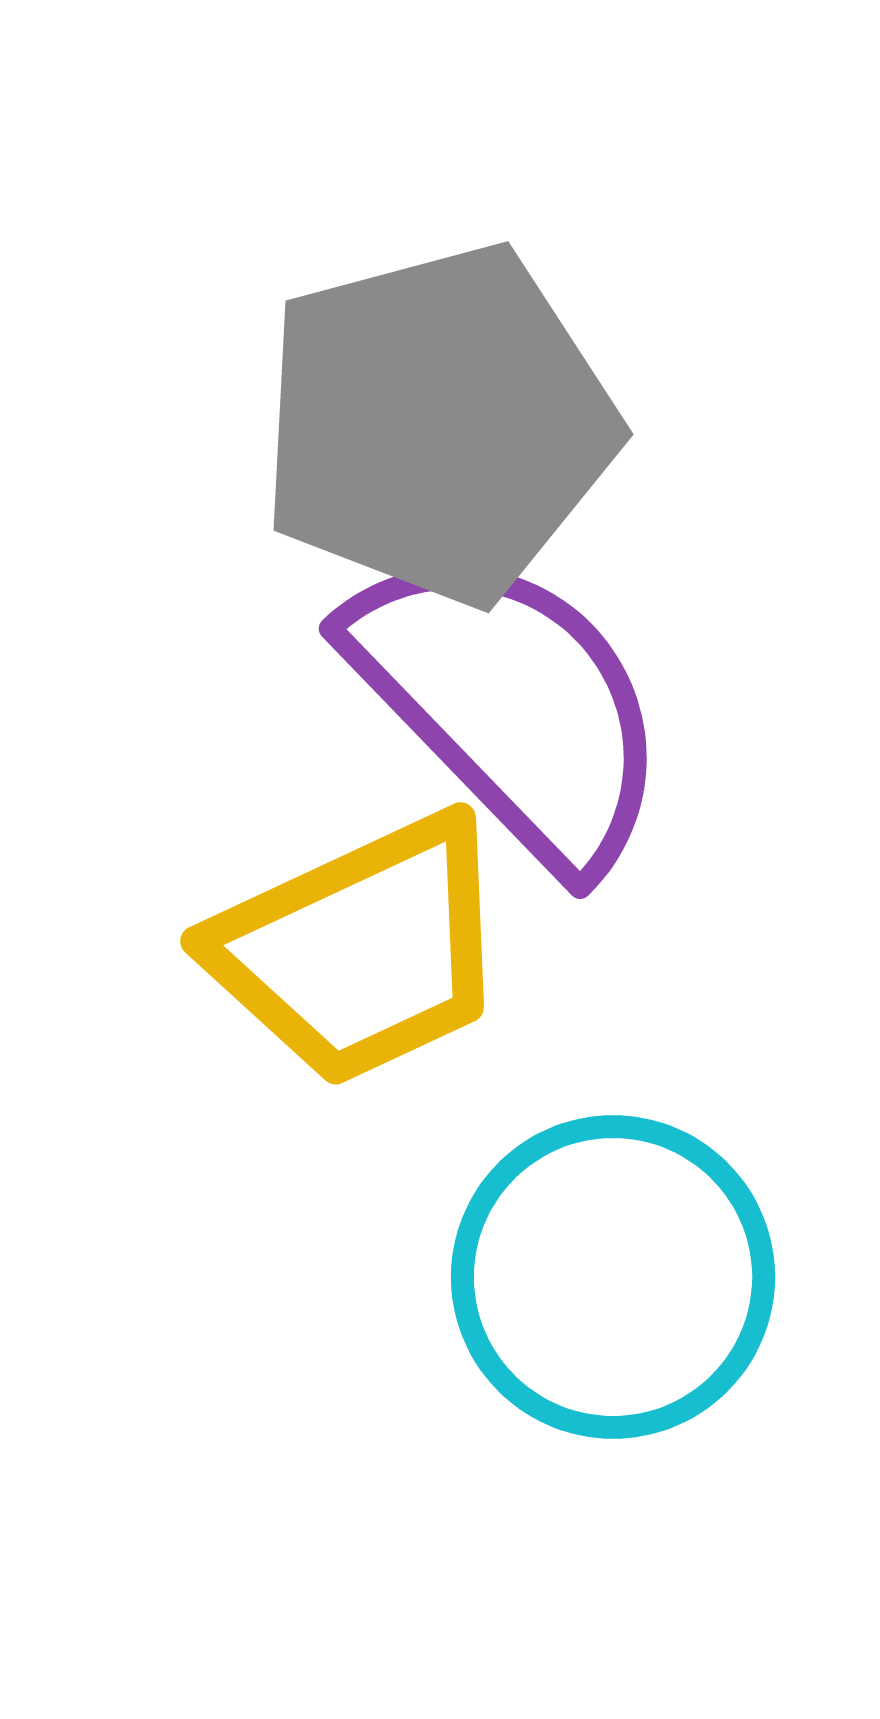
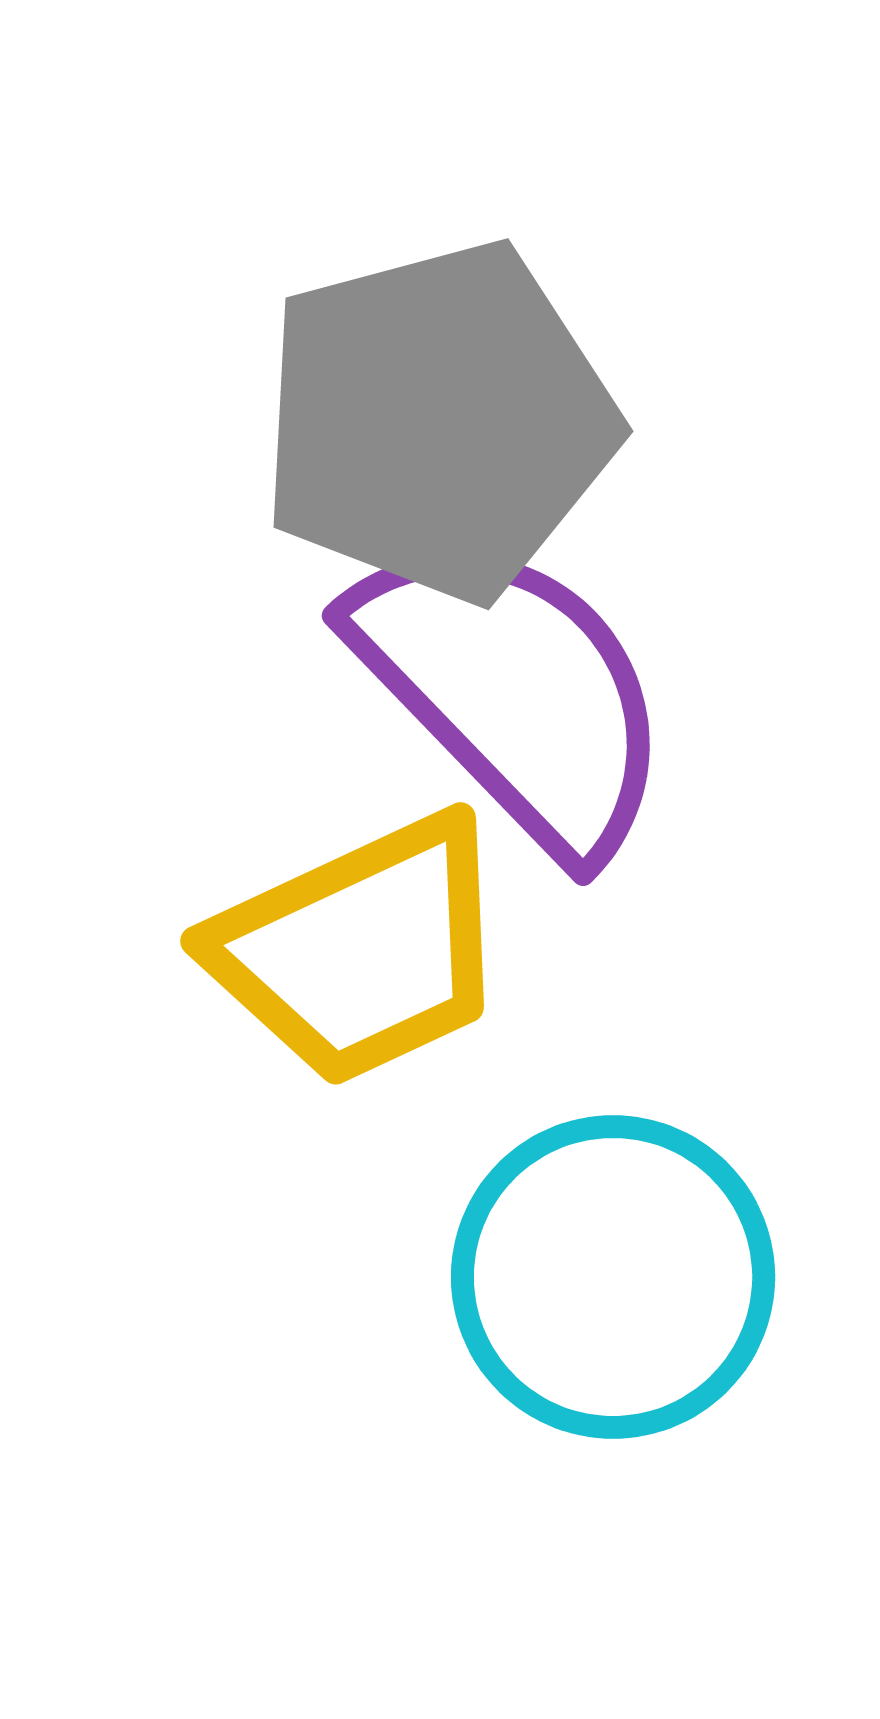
gray pentagon: moved 3 px up
purple semicircle: moved 3 px right, 13 px up
